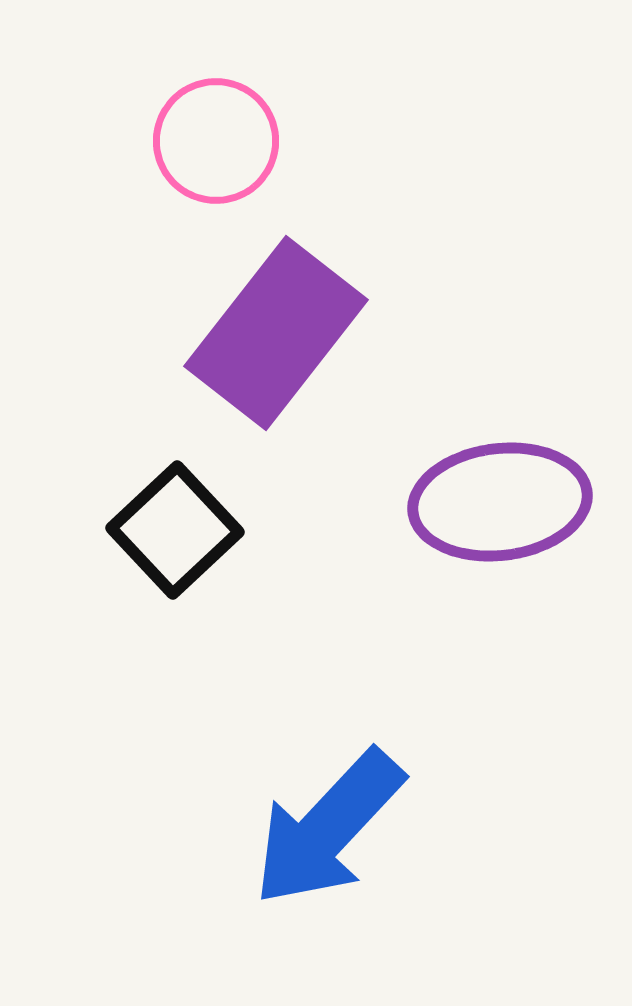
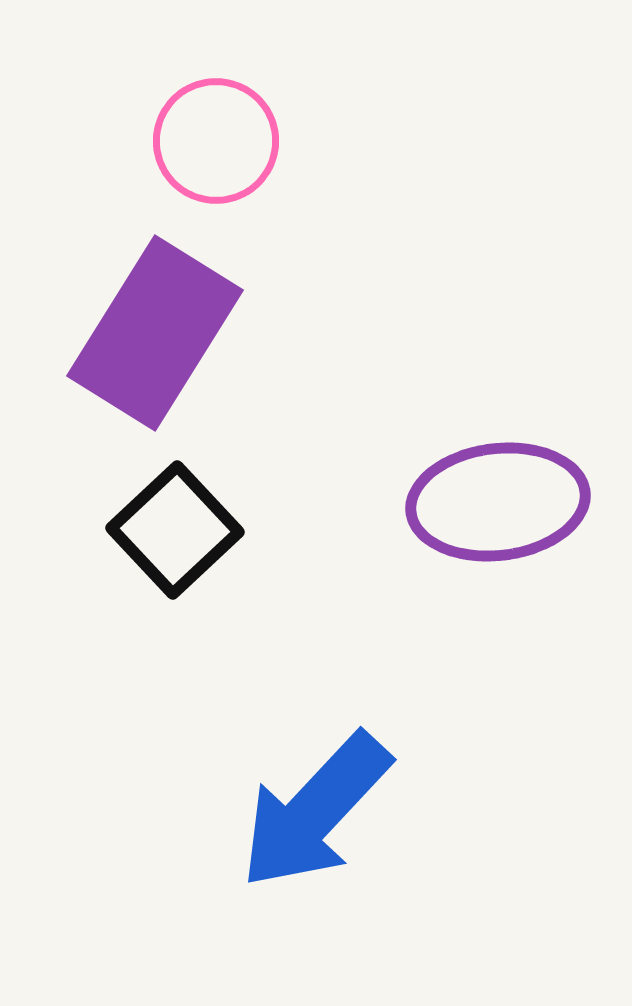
purple rectangle: moved 121 px left; rotated 6 degrees counterclockwise
purple ellipse: moved 2 px left
blue arrow: moved 13 px left, 17 px up
